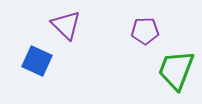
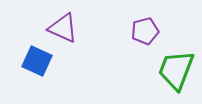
purple triangle: moved 3 px left, 3 px down; rotated 20 degrees counterclockwise
purple pentagon: rotated 12 degrees counterclockwise
